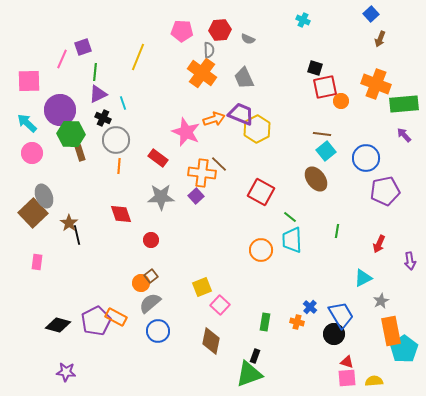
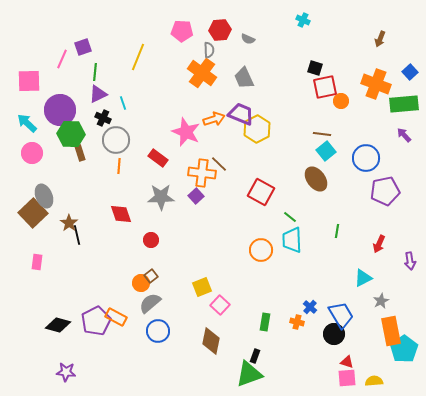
blue square at (371, 14): moved 39 px right, 58 px down
